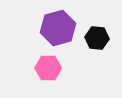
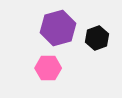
black hexagon: rotated 25 degrees counterclockwise
